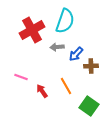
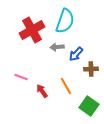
brown cross: moved 3 px down
